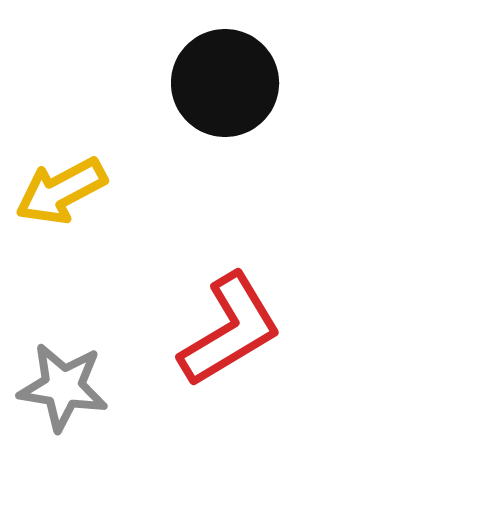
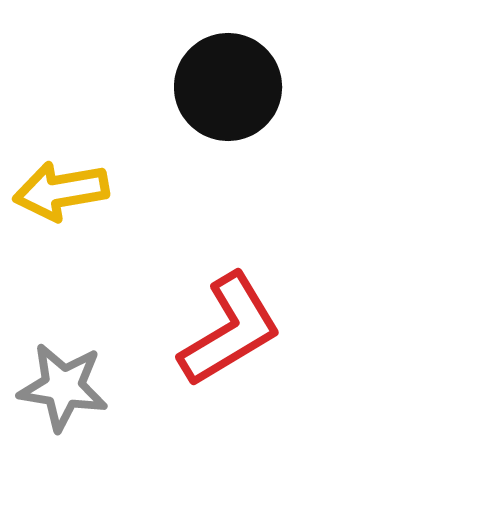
black circle: moved 3 px right, 4 px down
yellow arrow: rotated 18 degrees clockwise
